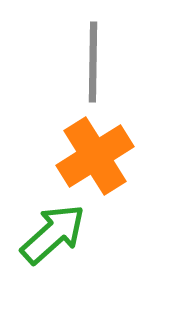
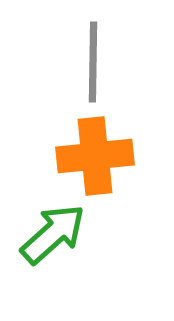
orange cross: rotated 26 degrees clockwise
